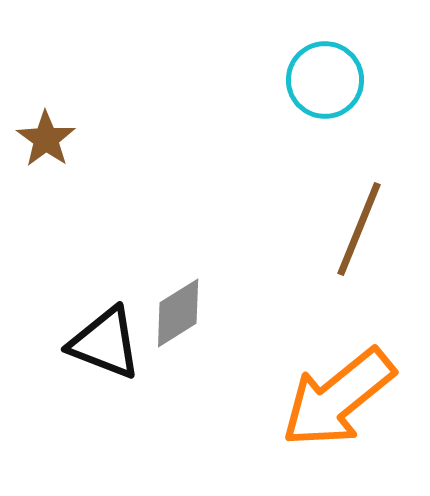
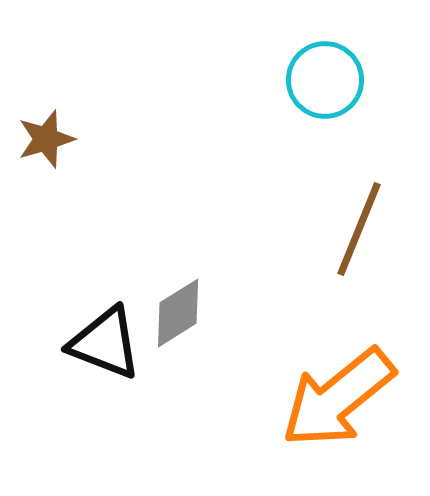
brown star: rotated 20 degrees clockwise
